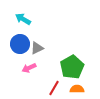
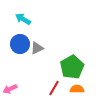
pink arrow: moved 19 px left, 21 px down
